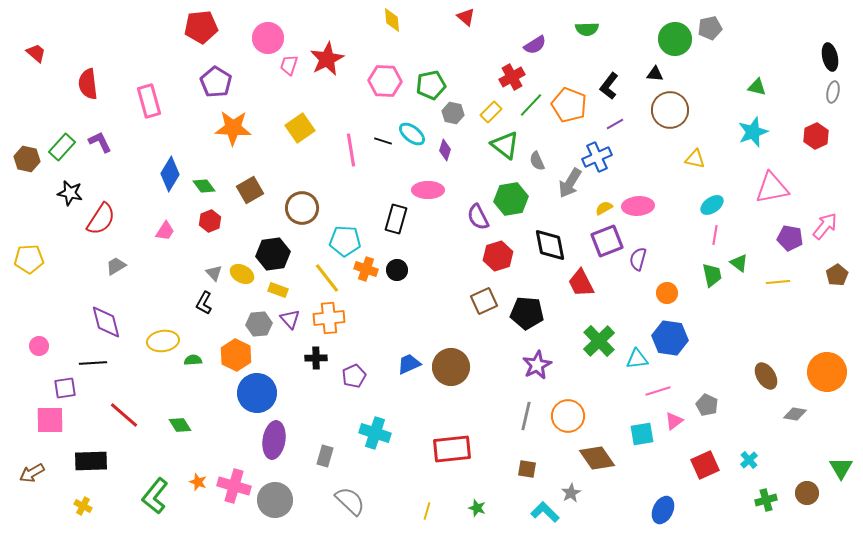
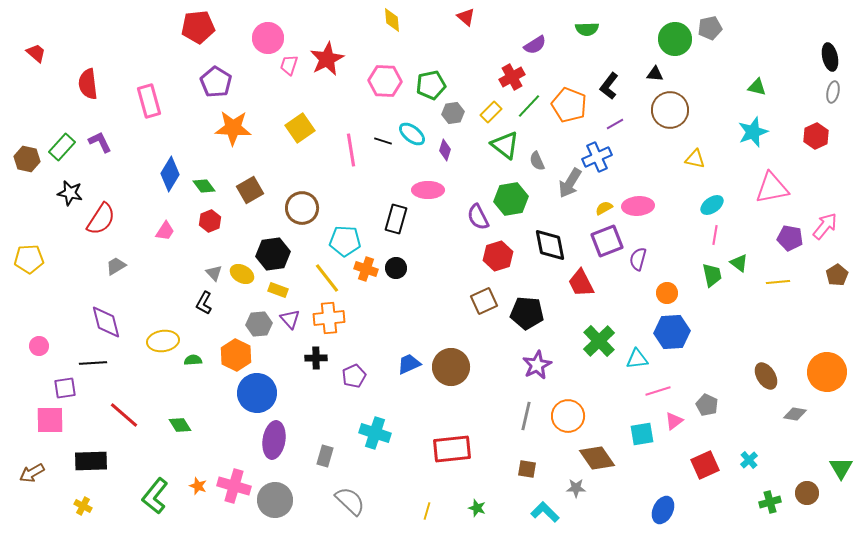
red pentagon at (201, 27): moved 3 px left
green line at (531, 105): moved 2 px left, 1 px down
gray hexagon at (453, 113): rotated 20 degrees counterclockwise
black circle at (397, 270): moved 1 px left, 2 px up
blue hexagon at (670, 338): moved 2 px right, 6 px up; rotated 12 degrees counterclockwise
orange star at (198, 482): moved 4 px down
gray star at (571, 493): moved 5 px right, 5 px up; rotated 30 degrees clockwise
green cross at (766, 500): moved 4 px right, 2 px down
